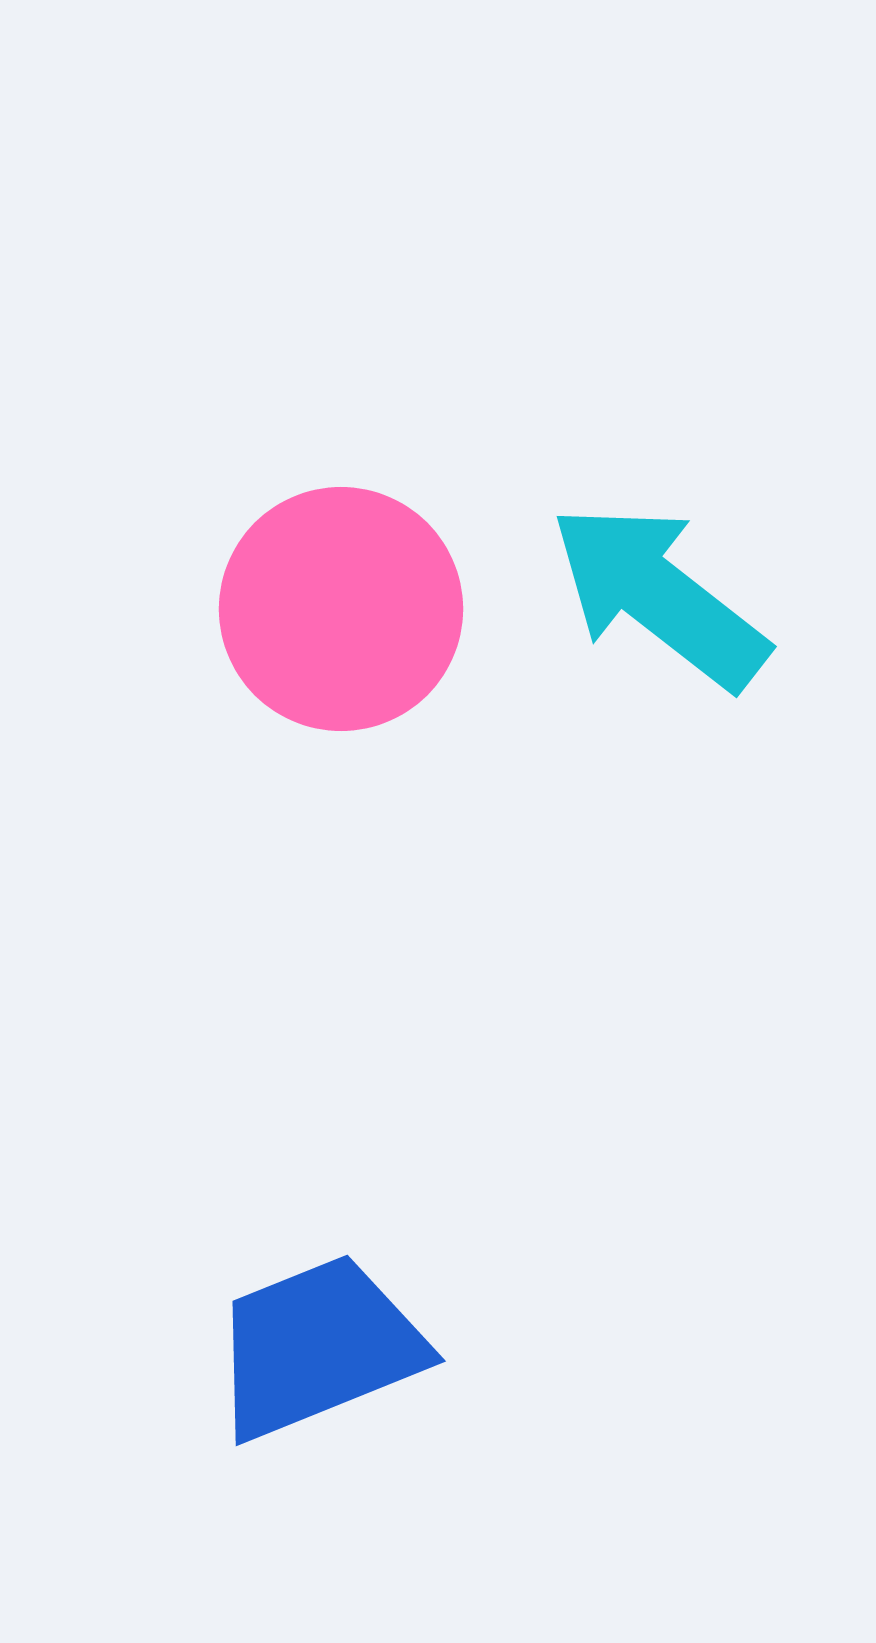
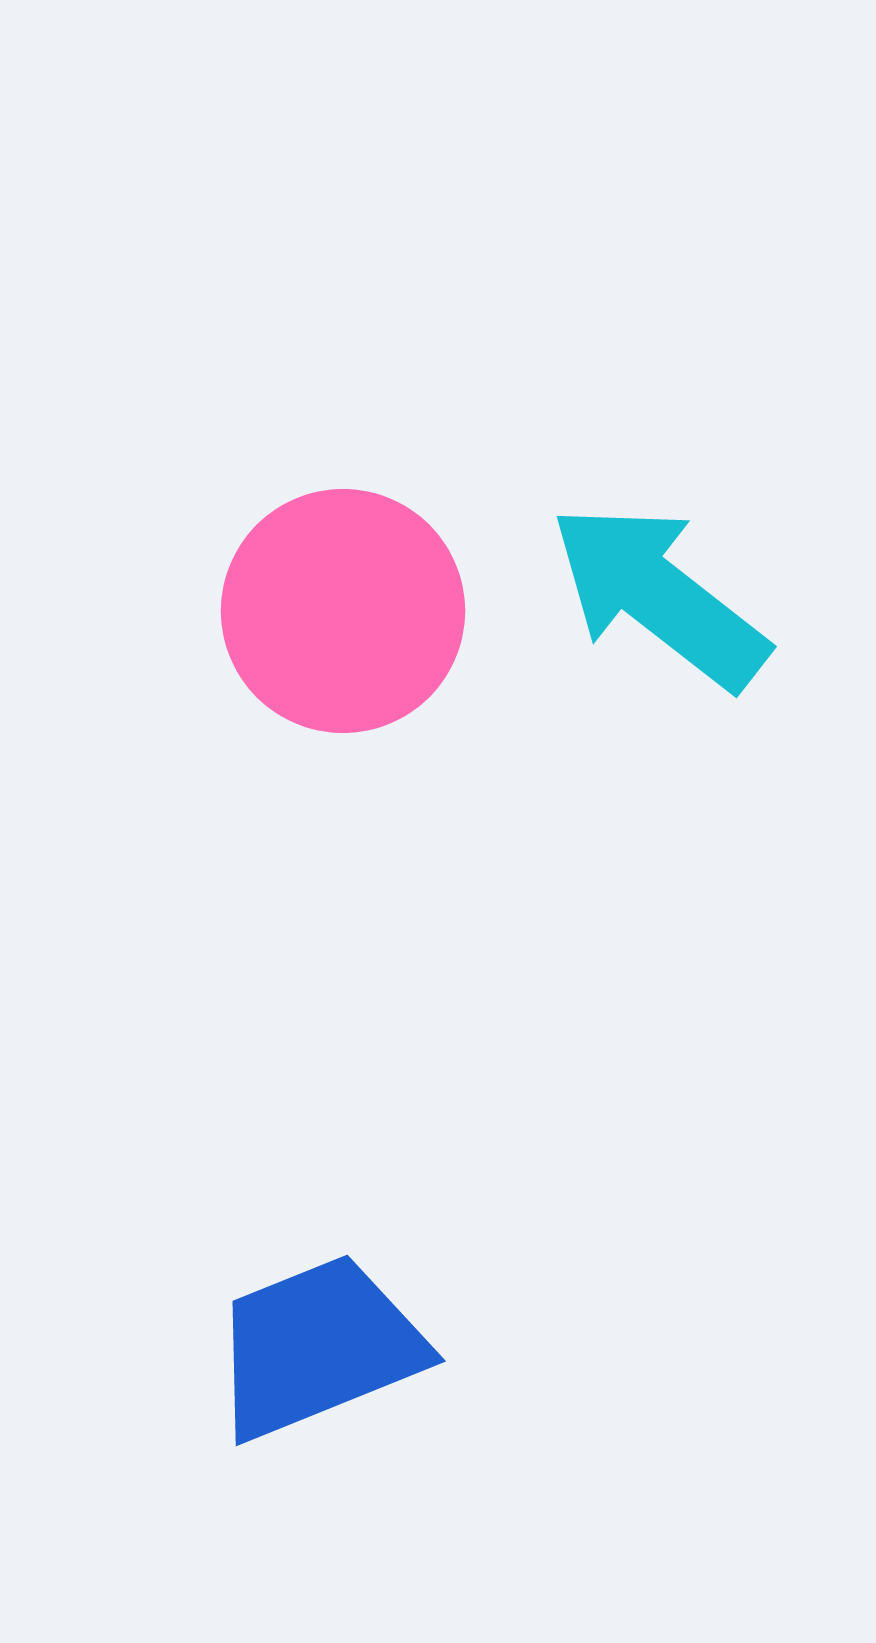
pink circle: moved 2 px right, 2 px down
